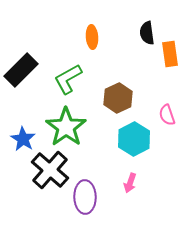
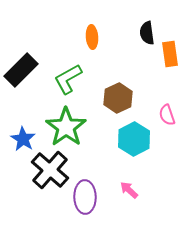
pink arrow: moved 1 px left, 7 px down; rotated 114 degrees clockwise
